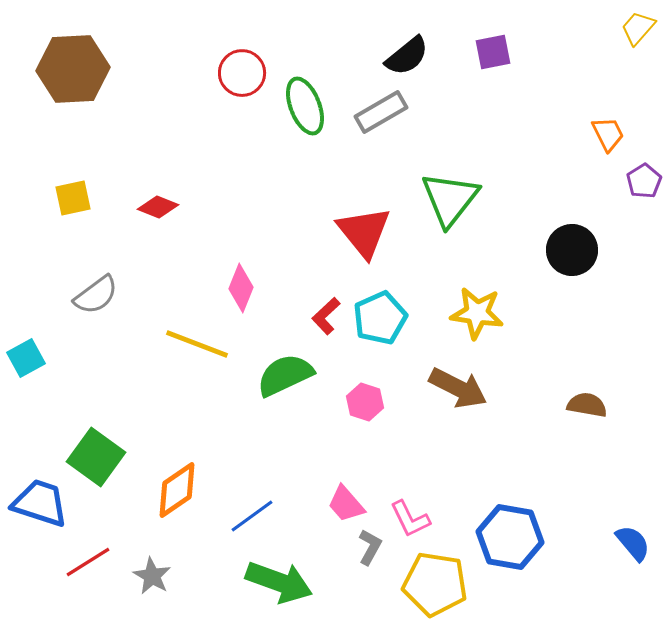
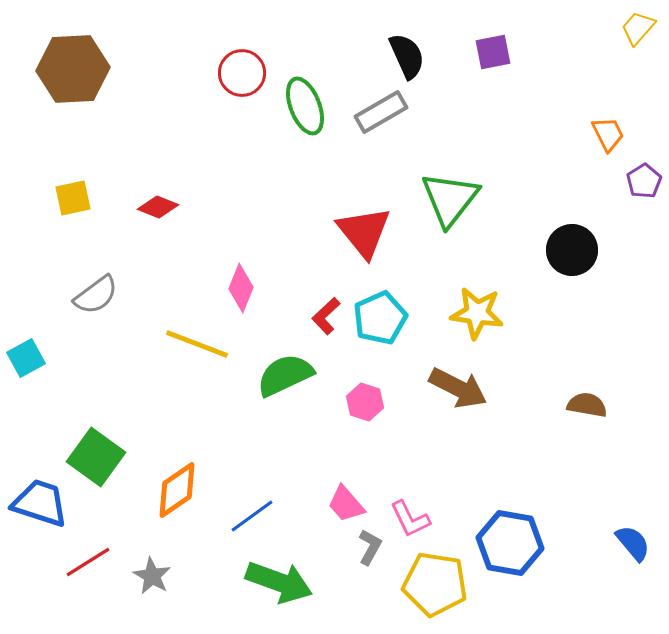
black semicircle: rotated 75 degrees counterclockwise
blue hexagon: moved 6 px down
